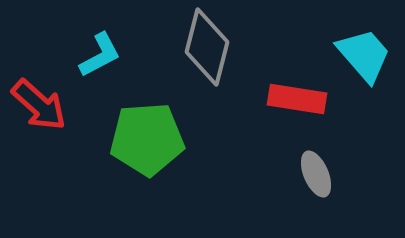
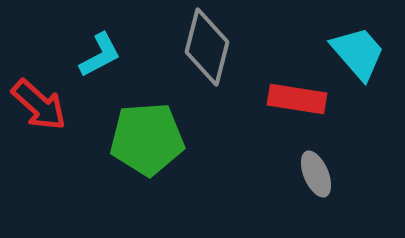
cyan trapezoid: moved 6 px left, 2 px up
